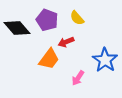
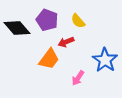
yellow semicircle: moved 1 px right, 3 px down
